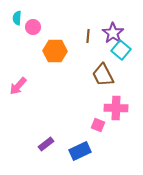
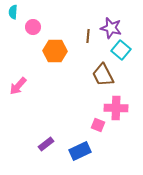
cyan semicircle: moved 4 px left, 6 px up
purple star: moved 2 px left, 5 px up; rotated 20 degrees counterclockwise
